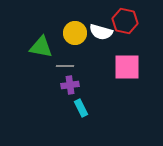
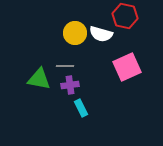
red hexagon: moved 5 px up
white semicircle: moved 2 px down
green triangle: moved 2 px left, 32 px down
pink square: rotated 24 degrees counterclockwise
